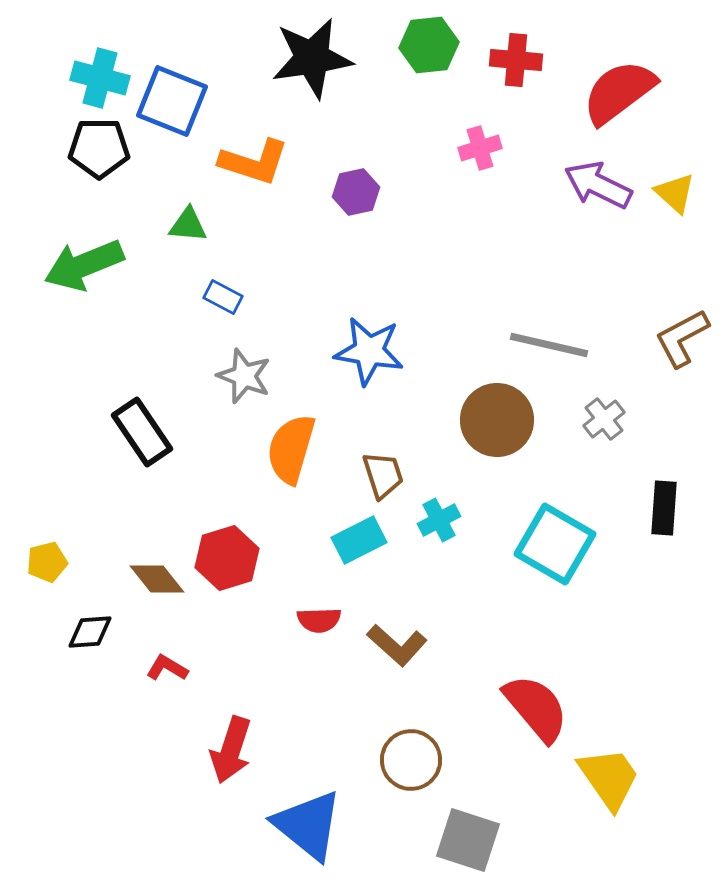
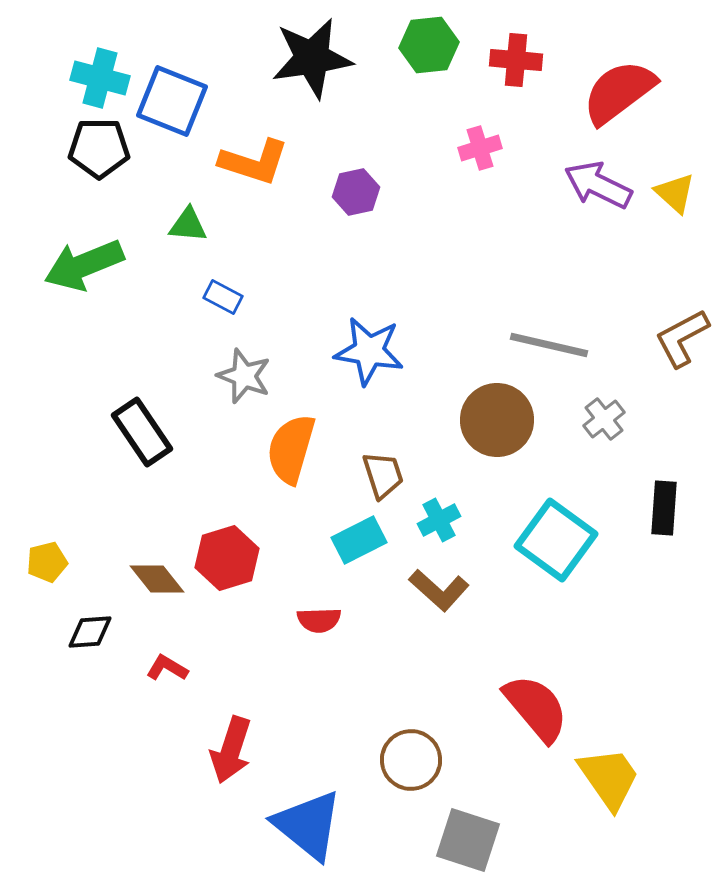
cyan square at (555, 544): moved 1 px right, 4 px up; rotated 6 degrees clockwise
brown L-shape at (397, 645): moved 42 px right, 55 px up
